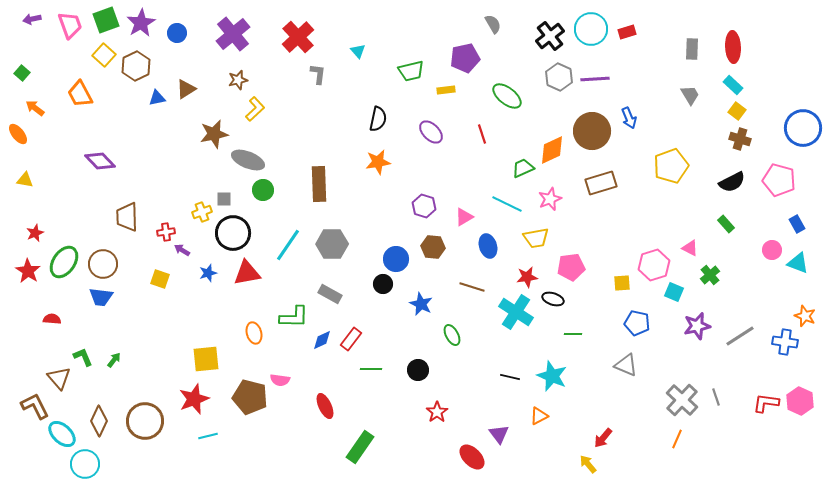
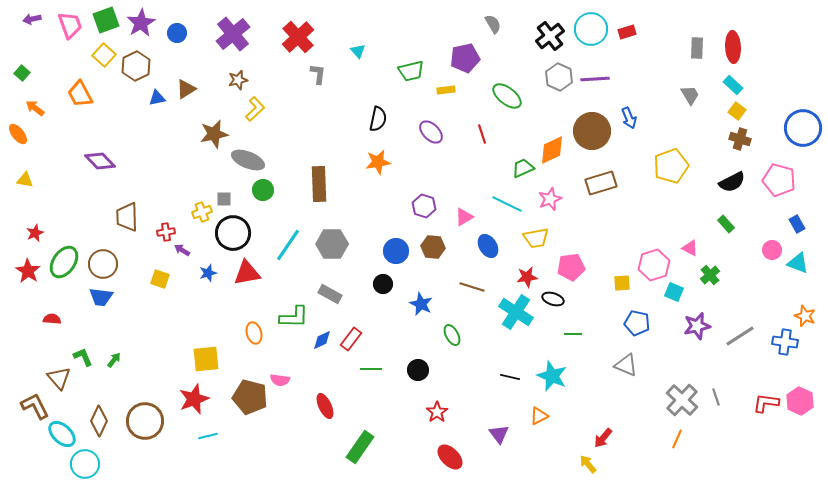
gray rectangle at (692, 49): moved 5 px right, 1 px up
blue ellipse at (488, 246): rotated 15 degrees counterclockwise
blue circle at (396, 259): moved 8 px up
red ellipse at (472, 457): moved 22 px left
